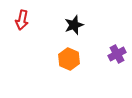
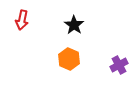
black star: rotated 18 degrees counterclockwise
purple cross: moved 2 px right, 11 px down
